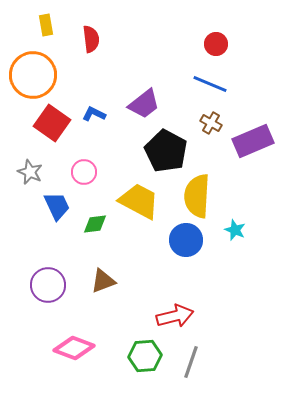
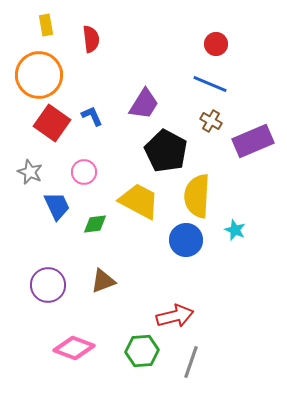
orange circle: moved 6 px right
purple trapezoid: rotated 20 degrees counterclockwise
blue L-shape: moved 2 px left, 2 px down; rotated 40 degrees clockwise
brown cross: moved 2 px up
green hexagon: moved 3 px left, 5 px up
